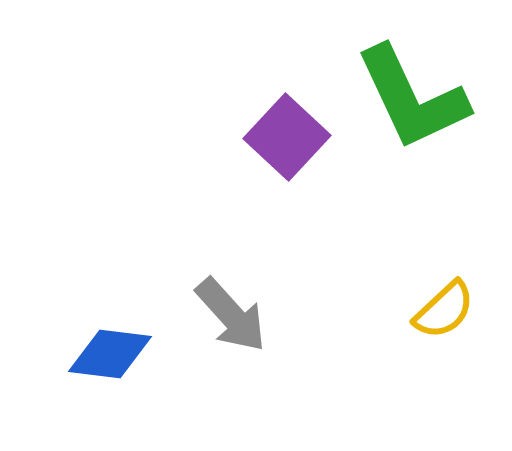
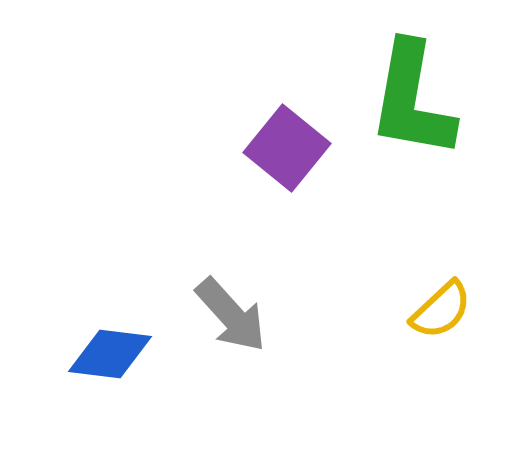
green L-shape: moved 2 px down; rotated 35 degrees clockwise
purple square: moved 11 px down; rotated 4 degrees counterclockwise
yellow semicircle: moved 3 px left
